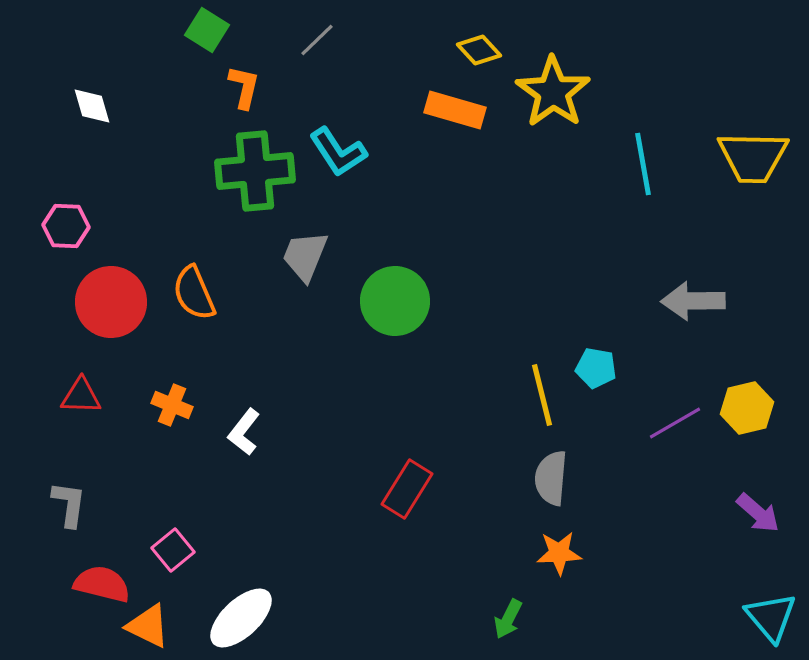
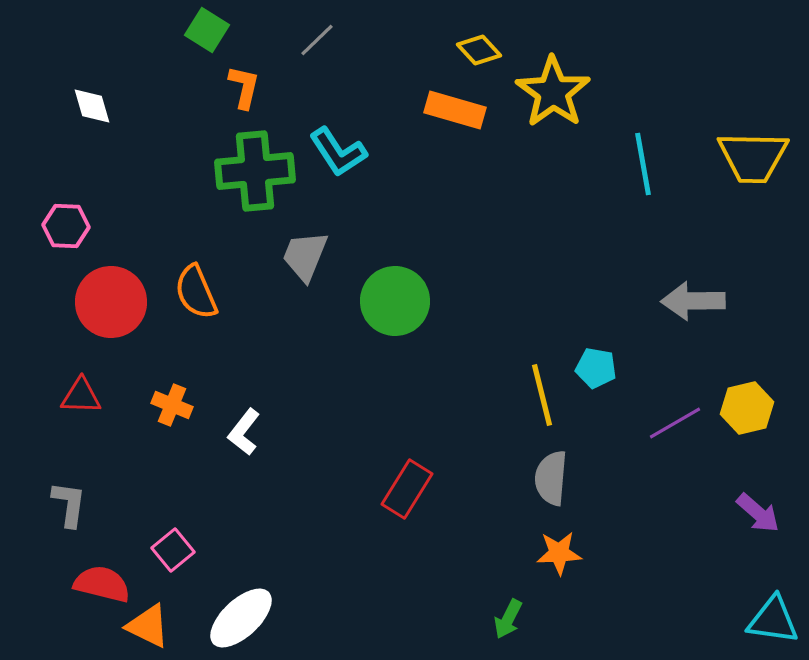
orange semicircle: moved 2 px right, 1 px up
cyan triangle: moved 2 px right, 3 px down; rotated 42 degrees counterclockwise
